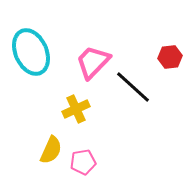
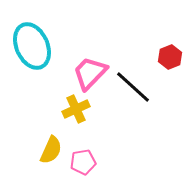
cyan ellipse: moved 1 px right, 6 px up
red hexagon: rotated 15 degrees counterclockwise
pink trapezoid: moved 3 px left, 11 px down
